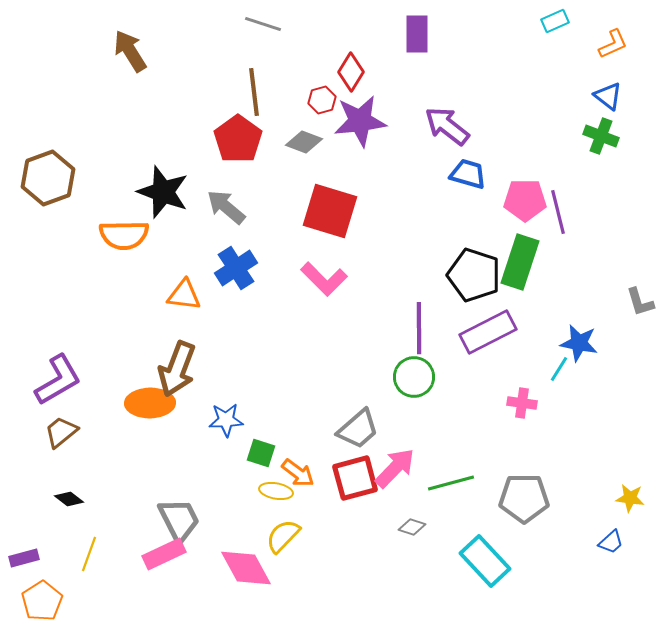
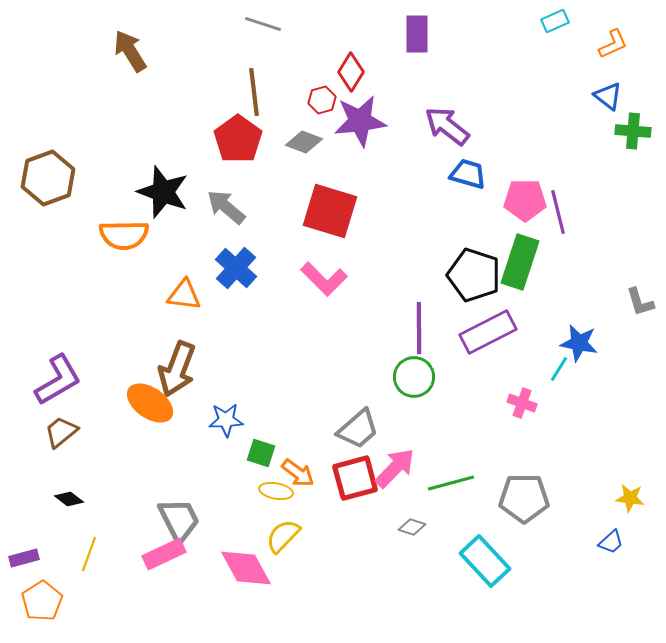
green cross at (601, 136): moved 32 px right, 5 px up; rotated 16 degrees counterclockwise
blue cross at (236, 268): rotated 15 degrees counterclockwise
orange ellipse at (150, 403): rotated 36 degrees clockwise
pink cross at (522, 403): rotated 12 degrees clockwise
